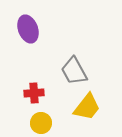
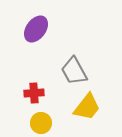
purple ellipse: moved 8 px right; rotated 56 degrees clockwise
